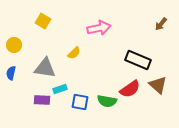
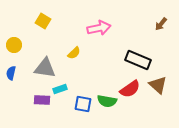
blue square: moved 3 px right, 2 px down
